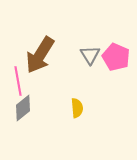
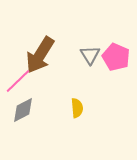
pink line: rotated 56 degrees clockwise
gray diamond: moved 2 px down; rotated 12 degrees clockwise
